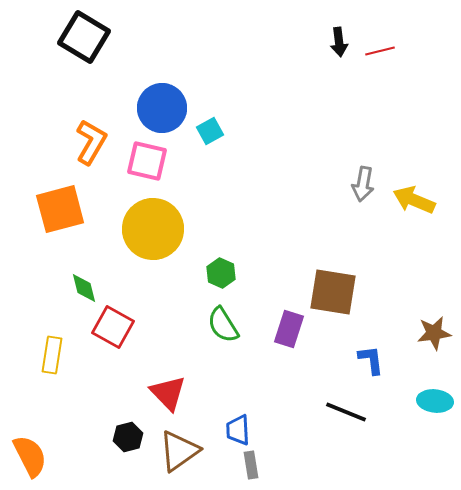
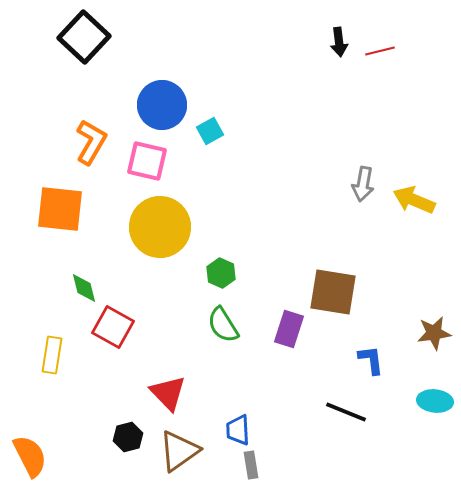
black square: rotated 12 degrees clockwise
blue circle: moved 3 px up
orange square: rotated 21 degrees clockwise
yellow circle: moved 7 px right, 2 px up
